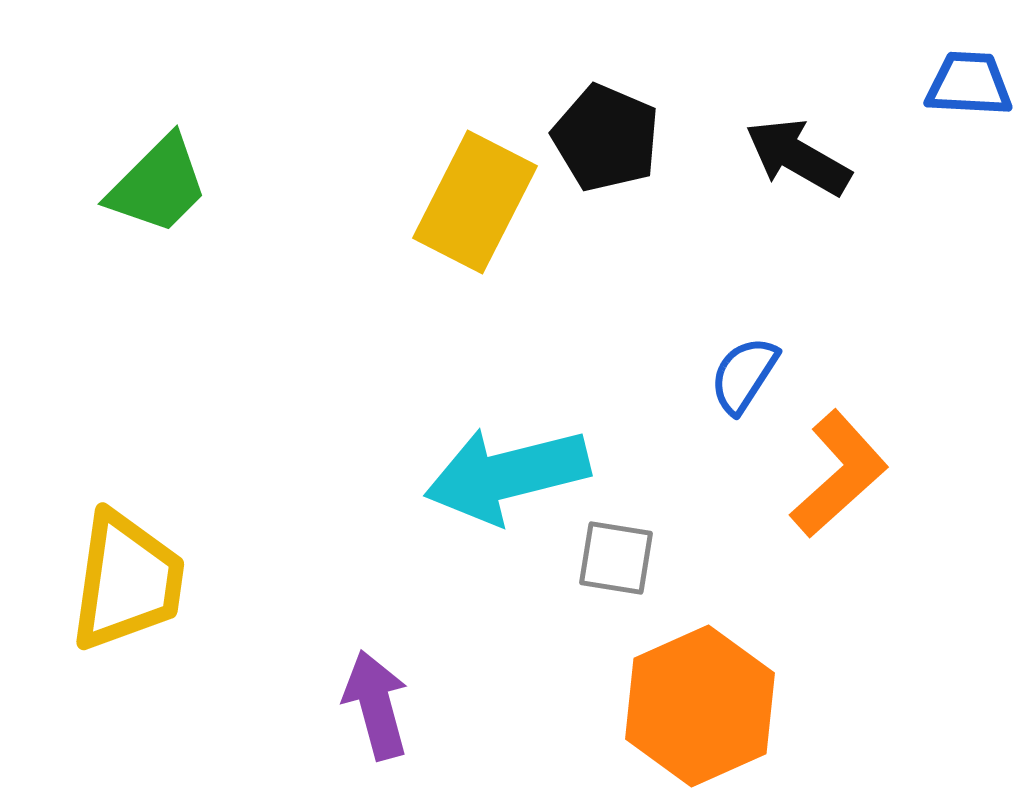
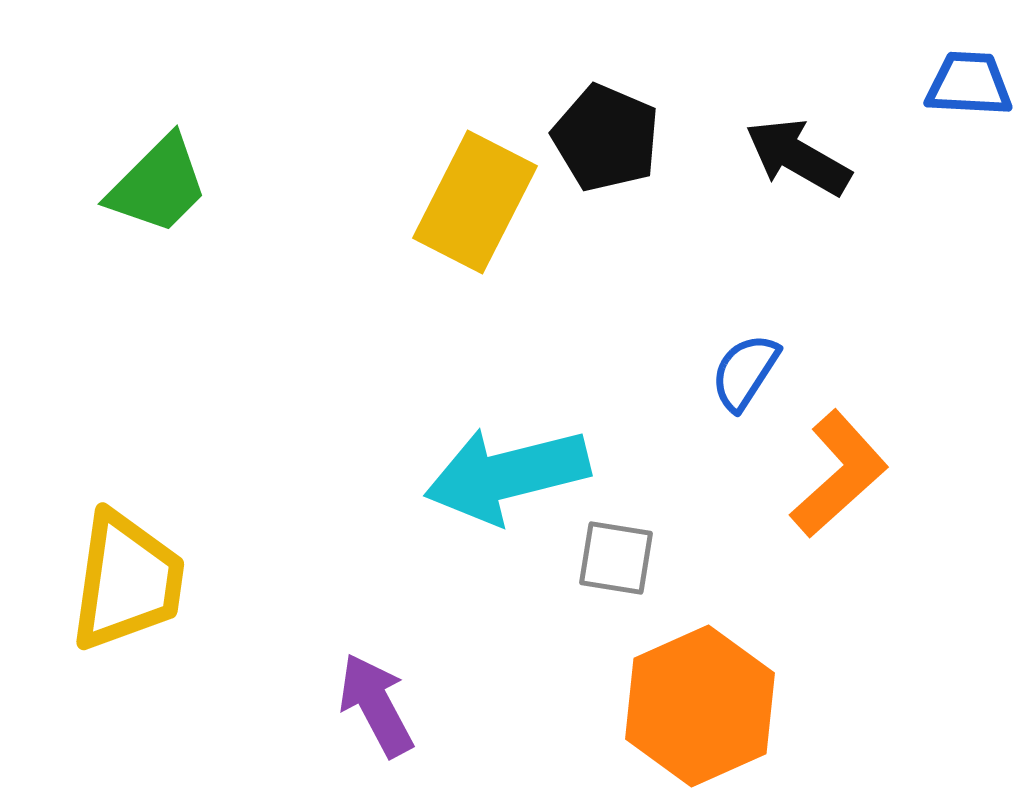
blue semicircle: moved 1 px right, 3 px up
purple arrow: rotated 13 degrees counterclockwise
